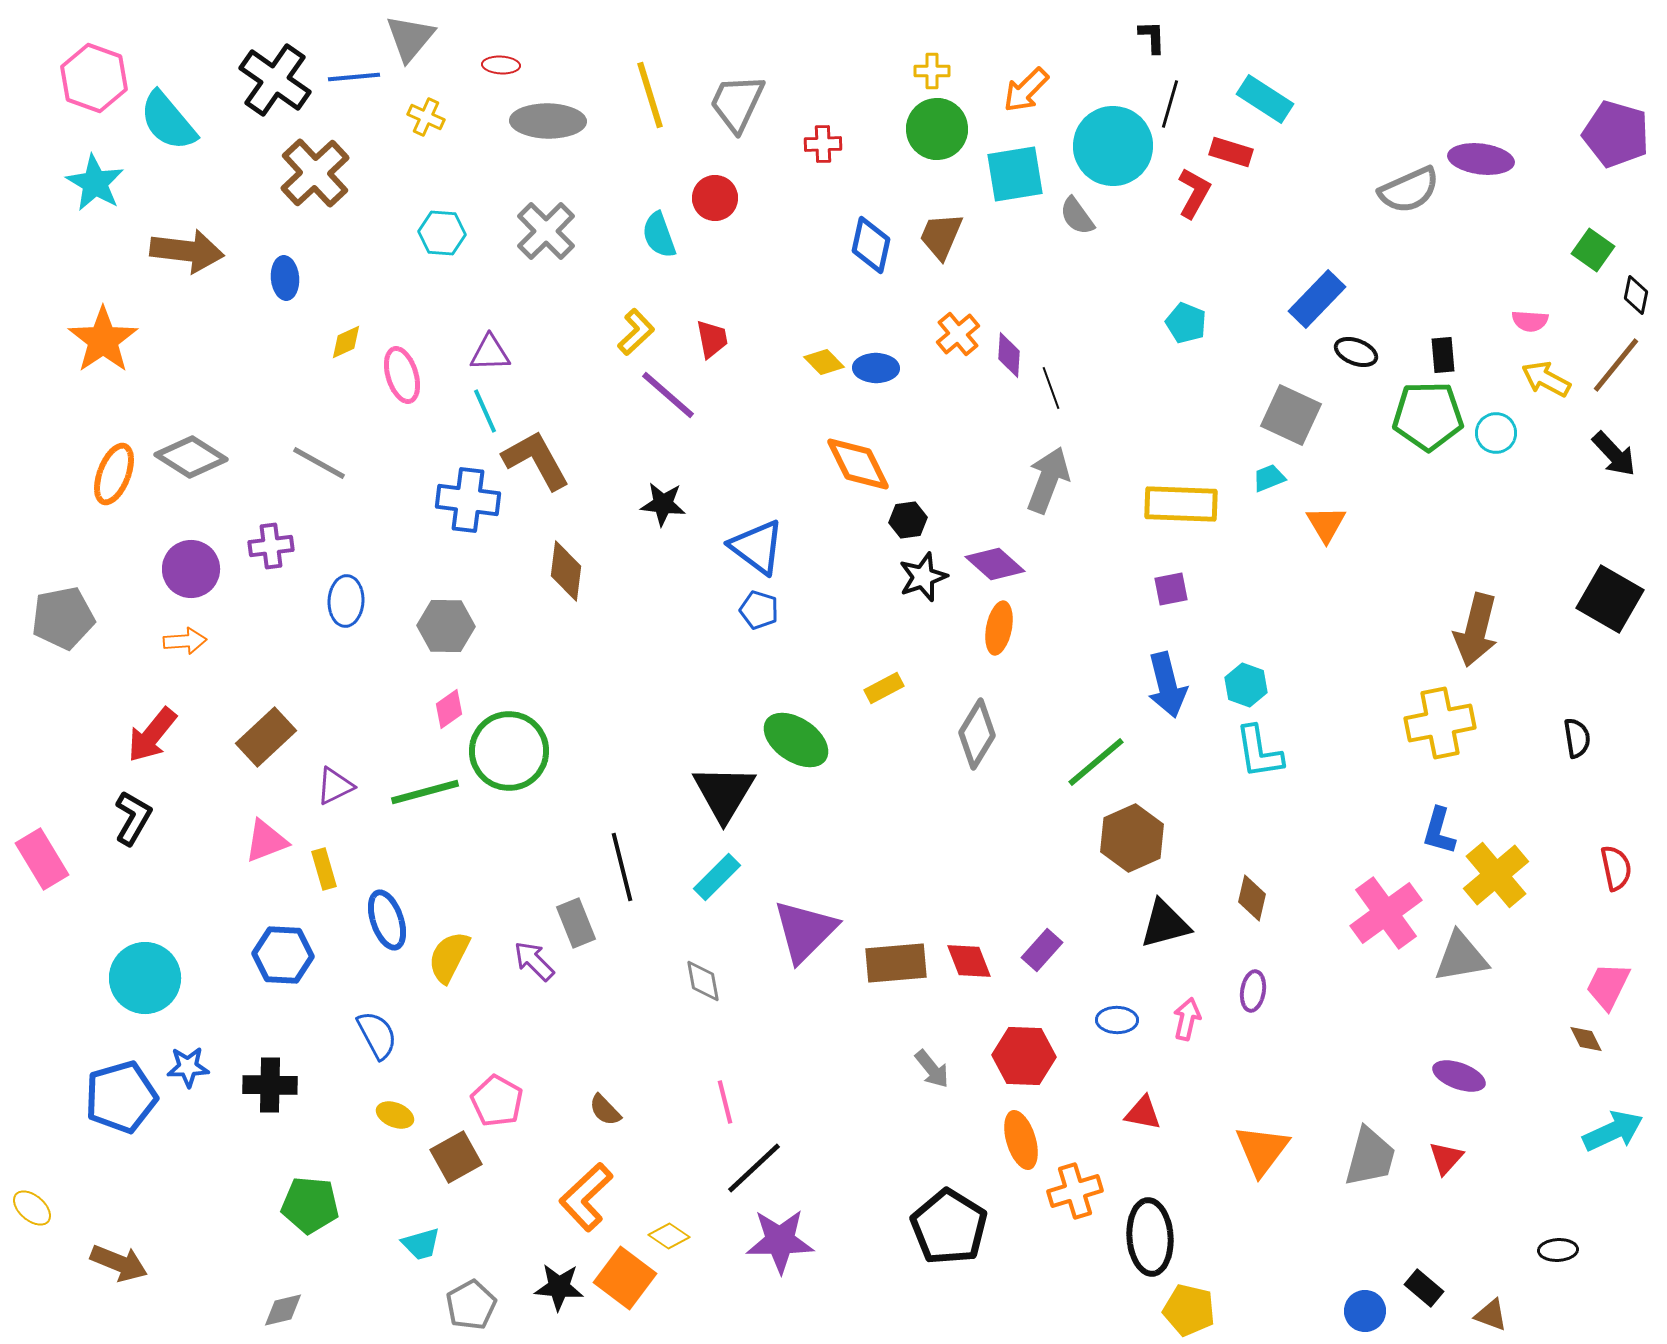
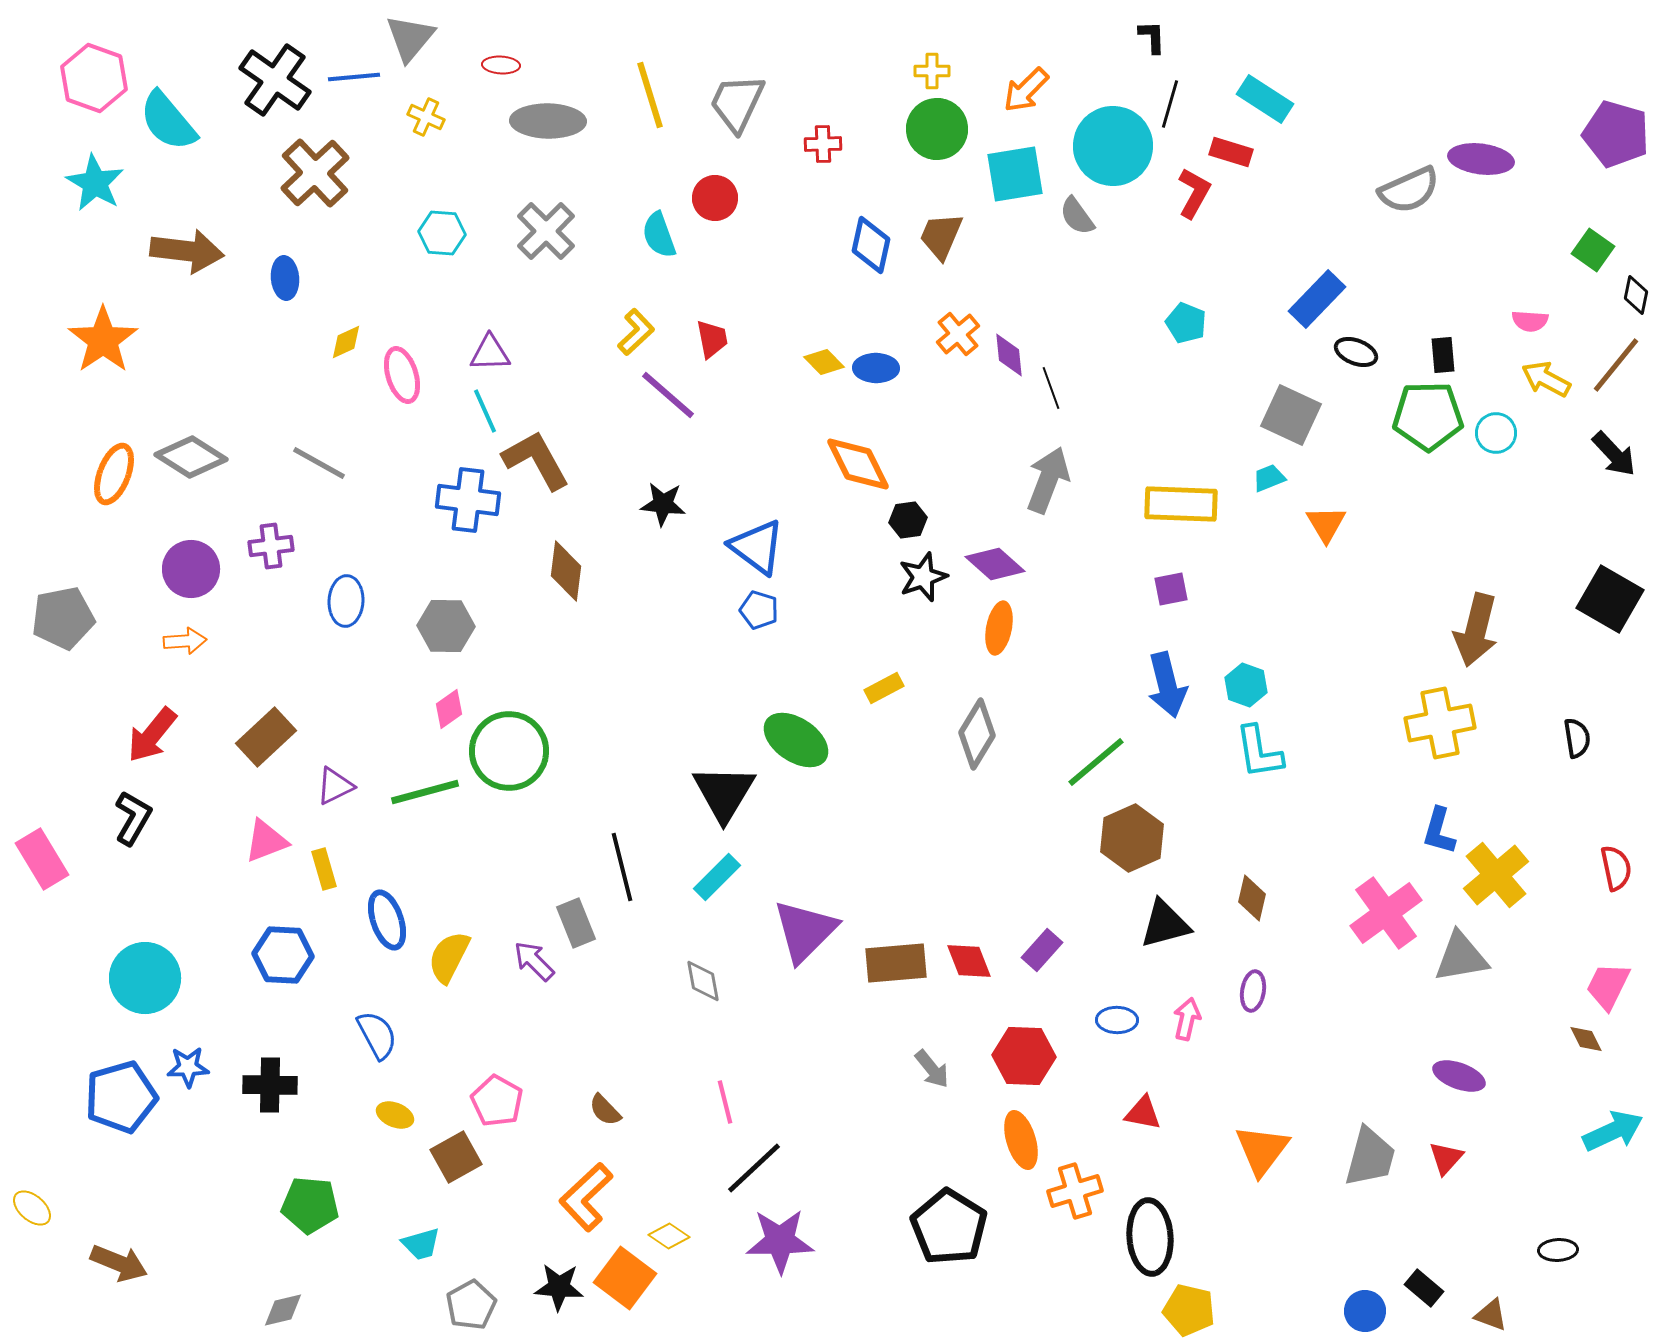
purple diamond at (1009, 355): rotated 9 degrees counterclockwise
